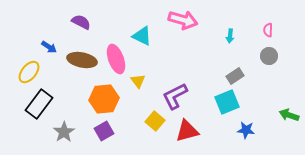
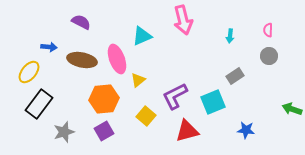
pink arrow: rotated 60 degrees clockwise
cyan triangle: rotated 50 degrees counterclockwise
blue arrow: rotated 28 degrees counterclockwise
pink ellipse: moved 1 px right
yellow triangle: moved 1 px up; rotated 28 degrees clockwise
cyan square: moved 14 px left
green arrow: moved 3 px right, 6 px up
yellow square: moved 9 px left, 5 px up
gray star: rotated 15 degrees clockwise
